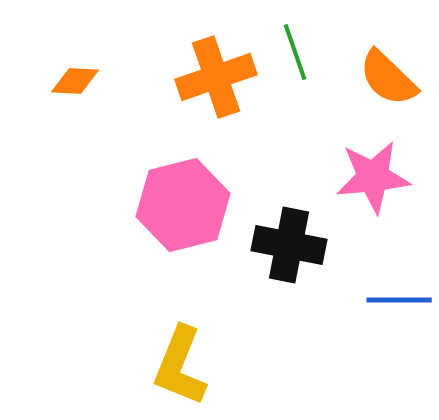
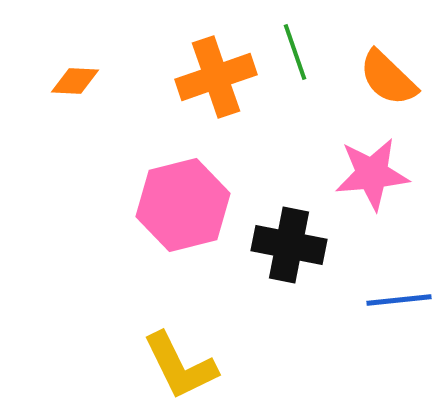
pink star: moved 1 px left, 3 px up
blue line: rotated 6 degrees counterclockwise
yellow L-shape: rotated 48 degrees counterclockwise
